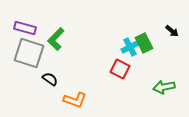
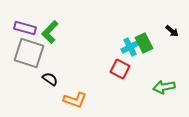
green L-shape: moved 6 px left, 7 px up
